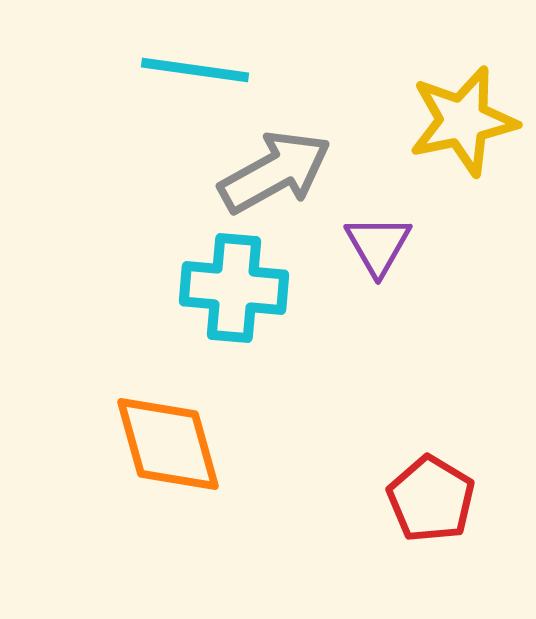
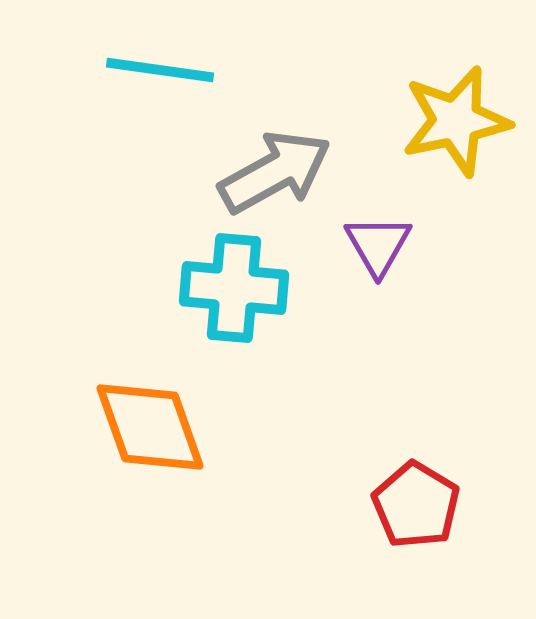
cyan line: moved 35 px left
yellow star: moved 7 px left
orange diamond: moved 18 px left, 17 px up; rotated 4 degrees counterclockwise
red pentagon: moved 15 px left, 6 px down
